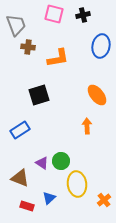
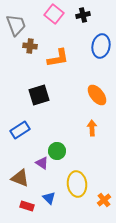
pink square: rotated 24 degrees clockwise
brown cross: moved 2 px right, 1 px up
orange arrow: moved 5 px right, 2 px down
green circle: moved 4 px left, 10 px up
blue triangle: rotated 32 degrees counterclockwise
